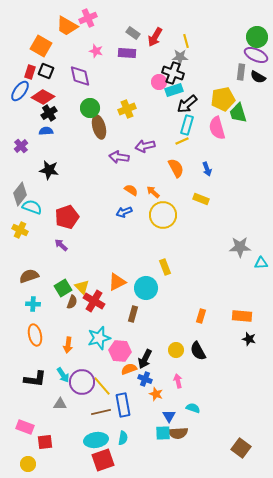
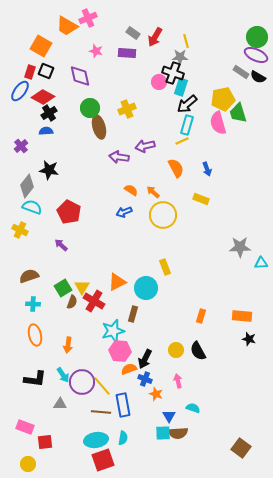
gray rectangle at (241, 72): rotated 63 degrees counterclockwise
cyan rectangle at (174, 90): moved 7 px right, 3 px up; rotated 54 degrees counterclockwise
pink semicircle at (217, 128): moved 1 px right, 5 px up
gray diamond at (20, 194): moved 7 px right, 8 px up
red pentagon at (67, 217): moved 2 px right, 5 px up; rotated 25 degrees counterclockwise
yellow triangle at (82, 287): rotated 14 degrees clockwise
cyan star at (99, 338): moved 14 px right, 7 px up
brown line at (101, 412): rotated 18 degrees clockwise
